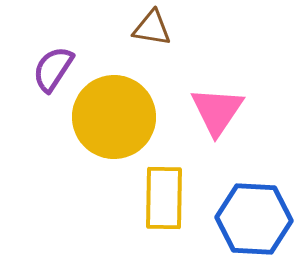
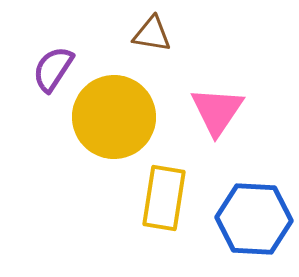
brown triangle: moved 6 px down
yellow rectangle: rotated 8 degrees clockwise
